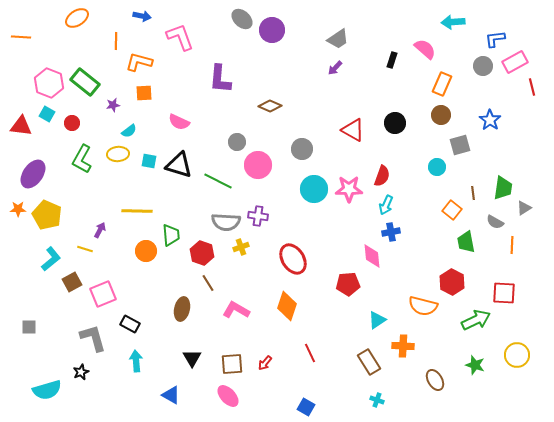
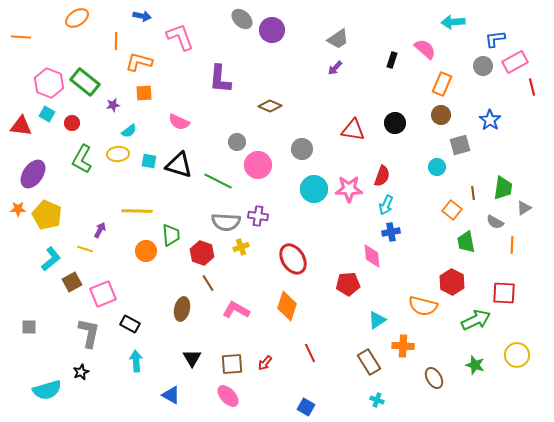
red triangle at (353, 130): rotated 20 degrees counterclockwise
gray L-shape at (93, 338): moved 4 px left, 5 px up; rotated 28 degrees clockwise
brown ellipse at (435, 380): moved 1 px left, 2 px up
